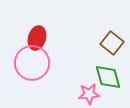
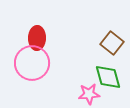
red ellipse: rotated 15 degrees counterclockwise
